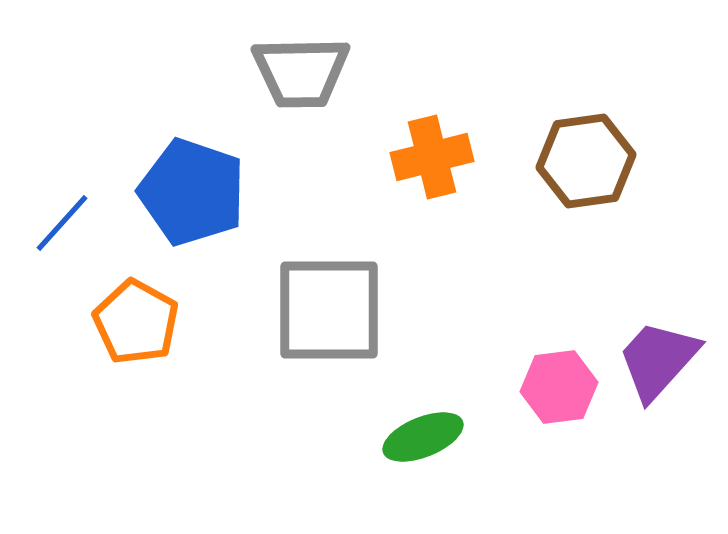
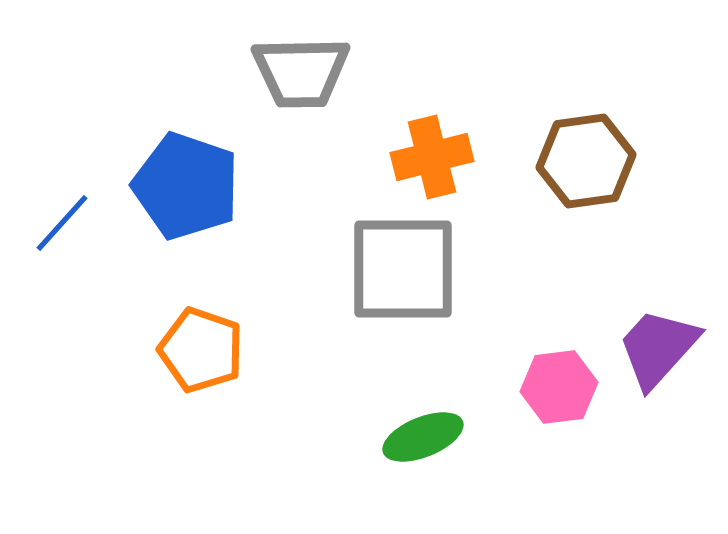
blue pentagon: moved 6 px left, 6 px up
gray square: moved 74 px right, 41 px up
orange pentagon: moved 65 px right, 28 px down; rotated 10 degrees counterclockwise
purple trapezoid: moved 12 px up
